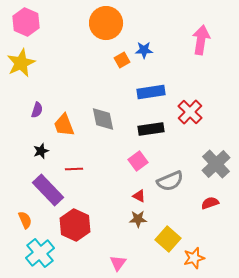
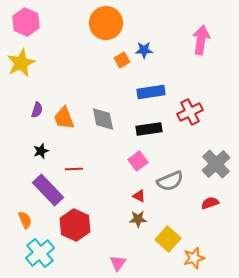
red cross: rotated 20 degrees clockwise
orange trapezoid: moved 7 px up
black rectangle: moved 2 px left
